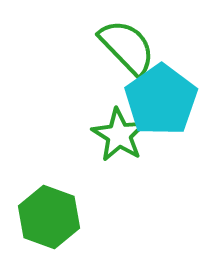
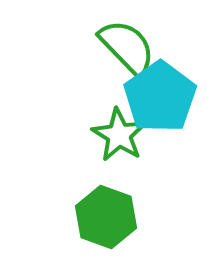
cyan pentagon: moved 1 px left, 3 px up
green hexagon: moved 57 px right
